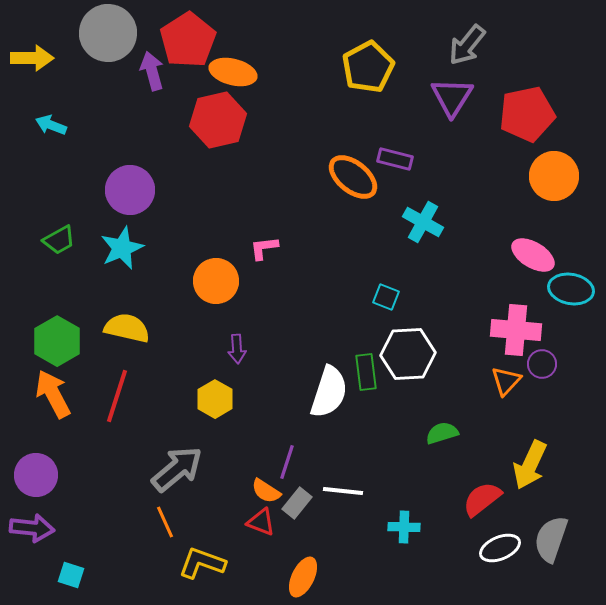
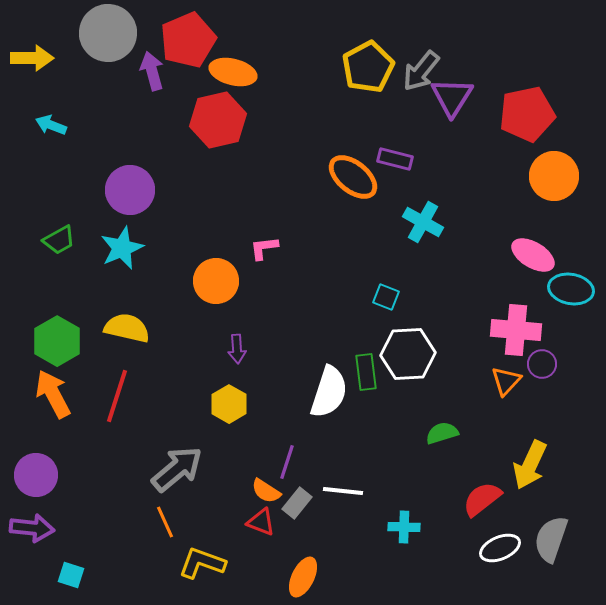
red pentagon at (188, 40): rotated 10 degrees clockwise
gray arrow at (467, 45): moved 46 px left, 26 px down
yellow hexagon at (215, 399): moved 14 px right, 5 px down
